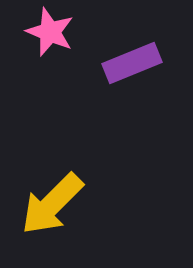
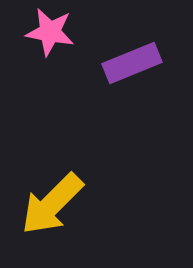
pink star: rotated 12 degrees counterclockwise
